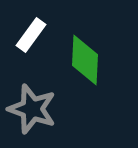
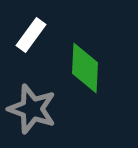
green diamond: moved 8 px down
